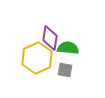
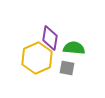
green semicircle: moved 6 px right
gray square: moved 2 px right, 2 px up
